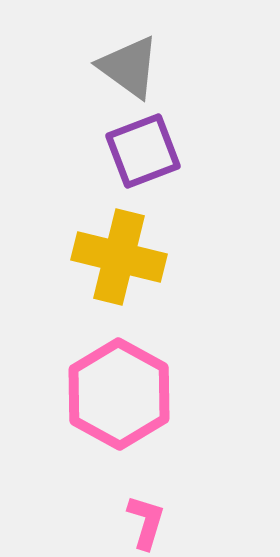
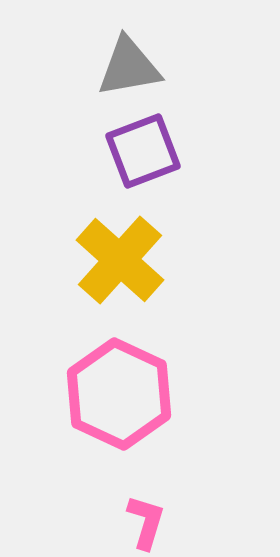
gray triangle: rotated 46 degrees counterclockwise
yellow cross: moved 1 px right, 3 px down; rotated 28 degrees clockwise
pink hexagon: rotated 4 degrees counterclockwise
